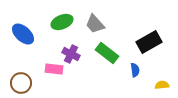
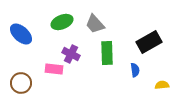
blue ellipse: moved 2 px left
green rectangle: rotated 50 degrees clockwise
